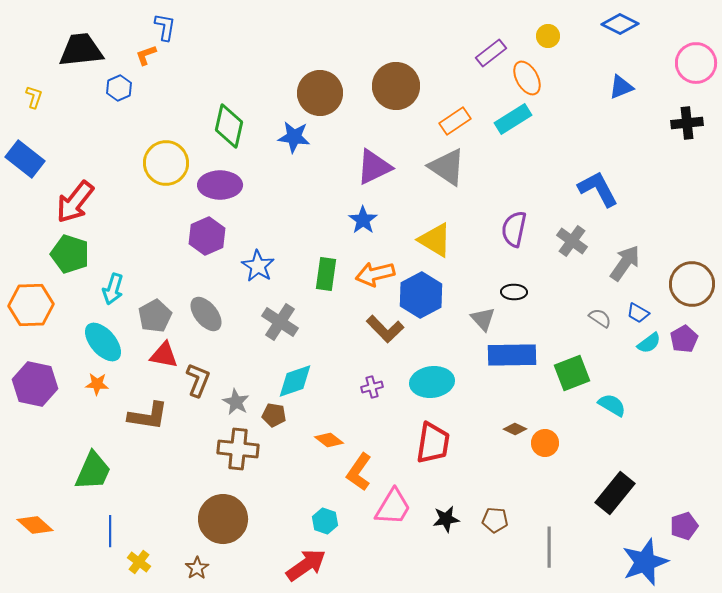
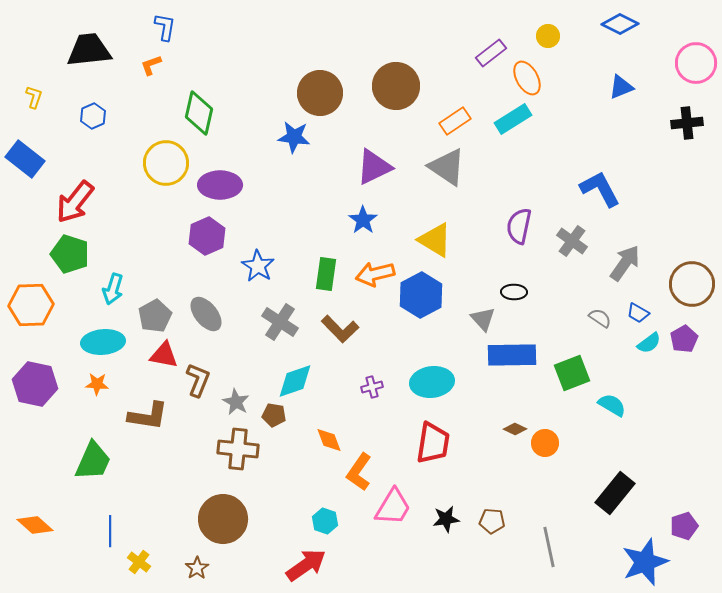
black trapezoid at (81, 50): moved 8 px right
orange L-shape at (146, 55): moved 5 px right, 10 px down
blue hexagon at (119, 88): moved 26 px left, 28 px down
green diamond at (229, 126): moved 30 px left, 13 px up
blue L-shape at (598, 189): moved 2 px right
purple semicircle at (514, 229): moved 5 px right, 3 px up
brown L-shape at (385, 329): moved 45 px left
cyan ellipse at (103, 342): rotated 54 degrees counterclockwise
orange diamond at (329, 440): rotated 32 degrees clockwise
green trapezoid at (93, 471): moved 10 px up
brown pentagon at (495, 520): moved 3 px left, 1 px down
gray line at (549, 547): rotated 12 degrees counterclockwise
